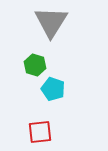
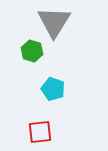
gray triangle: moved 3 px right
green hexagon: moved 3 px left, 14 px up
